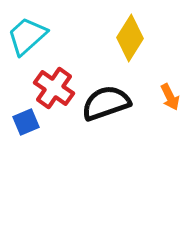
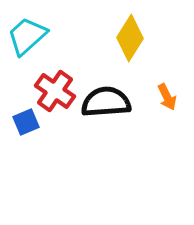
red cross: moved 1 px right, 3 px down
orange arrow: moved 3 px left
black semicircle: moved 1 px up; rotated 15 degrees clockwise
